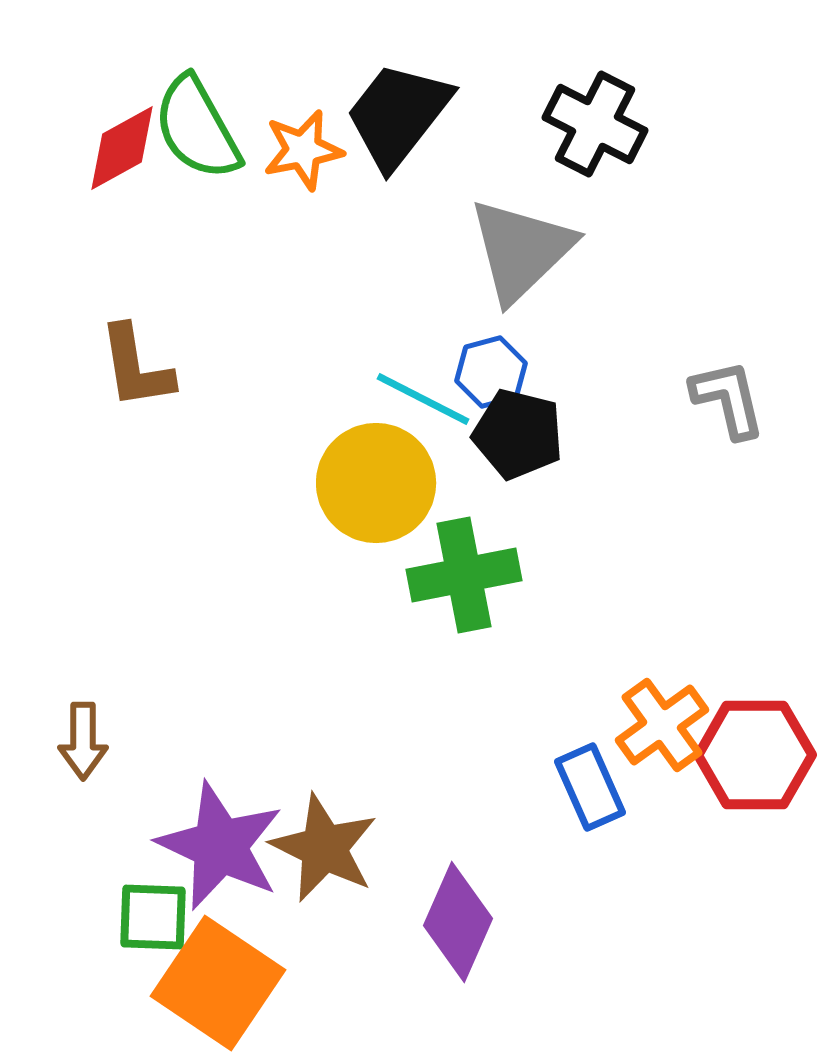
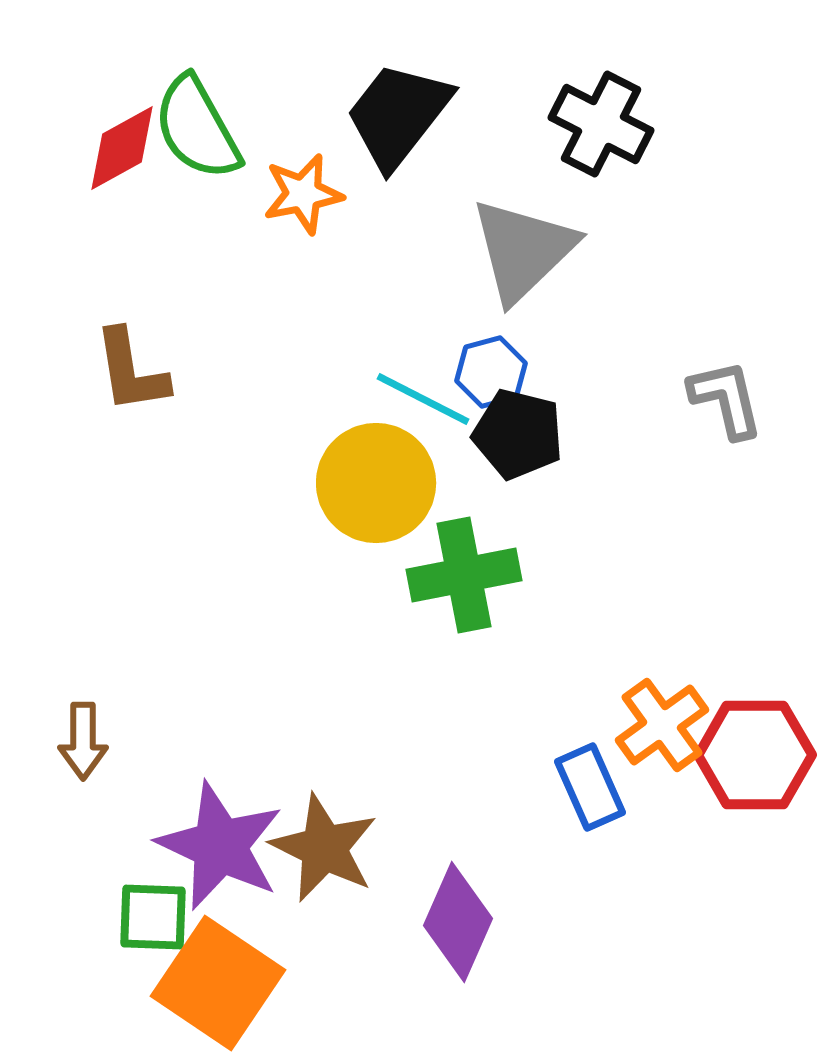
black cross: moved 6 px right
orange star: moved 44 px down
gray triangle: moved 2 px right
brown L-shape: moved 5 px left, 4 px down
gray L-shape: moved 2 px left
